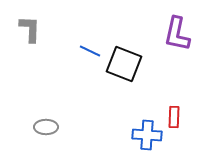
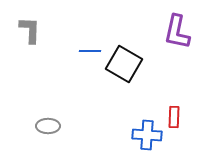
gray L-shape: moved 1 px down
purple L-shape: moved 2 px up
blue line: rotated 25 degrees counterclockwise
black square: rotated 9 degrees clockwise
gray ellipse: moved 2 px right, 1 px up
